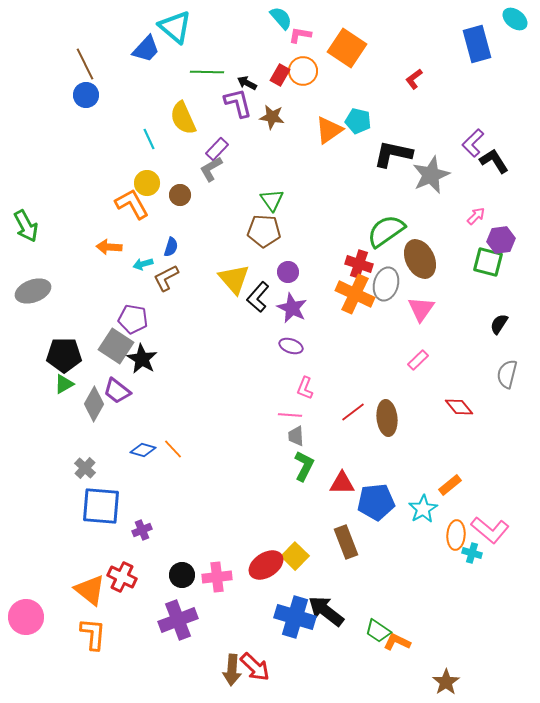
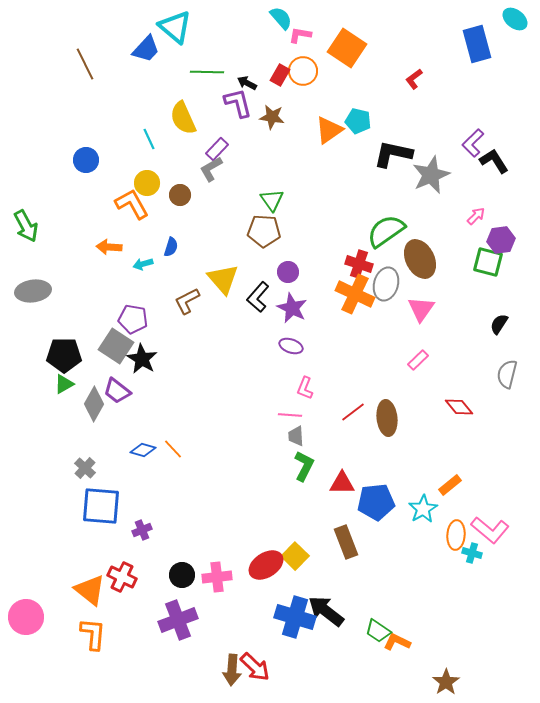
blue circle at (86, 95): moved 65 px down
brown L-shape at (166, 278): moved 21 px right, 23 px down
yellow triangle at (234, 279): moved 11 px left
gray ellipse at (33, 291): rotated 12 degrees clockwise
